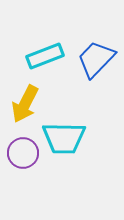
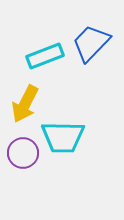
blue trapezoid: moved 5 px left, 16 px up
cyan trapezoid: moved 1 px left, 1 px up
